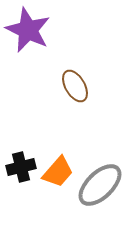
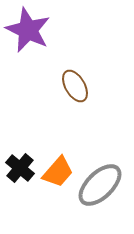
black cross: moved 1 px left, 1 px down; rotated 36 degrees counterclockwise
